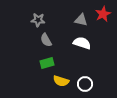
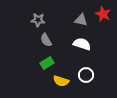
red star: rotated 21 degrees counterclockwise
white semicircle: moved 1 px down
green rectangle: rotated 16 degrees counterclockwise
white circle: moved 1 px right, 9 px up
